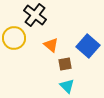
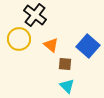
yellow circle: moved 5 px right, 1 px down
brown square: rotated 16 degrees clockwise
